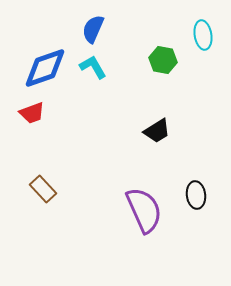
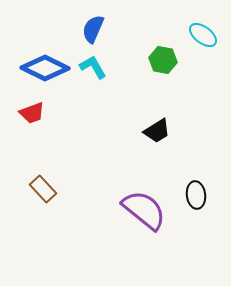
cyan ellipse: rotated 44 degrees counterclockwise
blue diamond: rotated 45 degrees clockwise
purple semicircle: rotated 27 degrees counterclockwise
